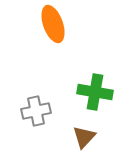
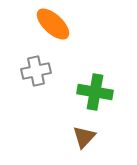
orange ellipse: rotated 27 degrees counterclockwise
gray cross: moved 40 px up
